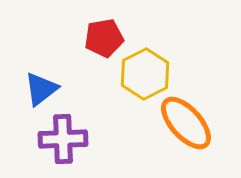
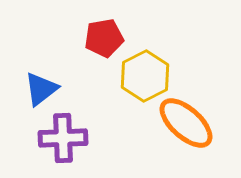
yellow hexagon: moved 2 px down
orange ellipse: rotated 6 degrees counterclockwise
purple cross: moved 1 px up
